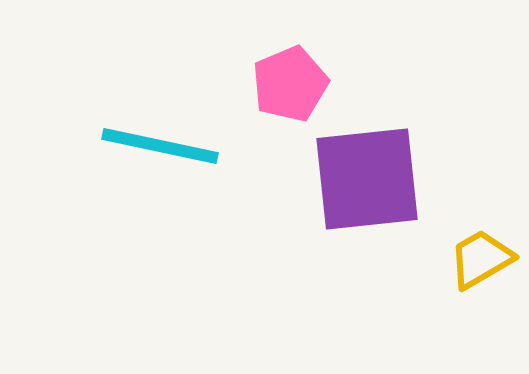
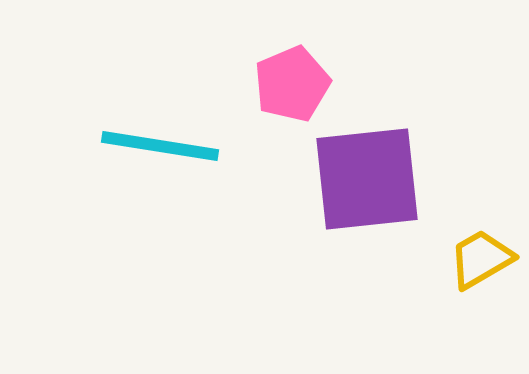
pink pentagon: moved 2 px right
cyan line: rotated 3 degrees counterclockwise
